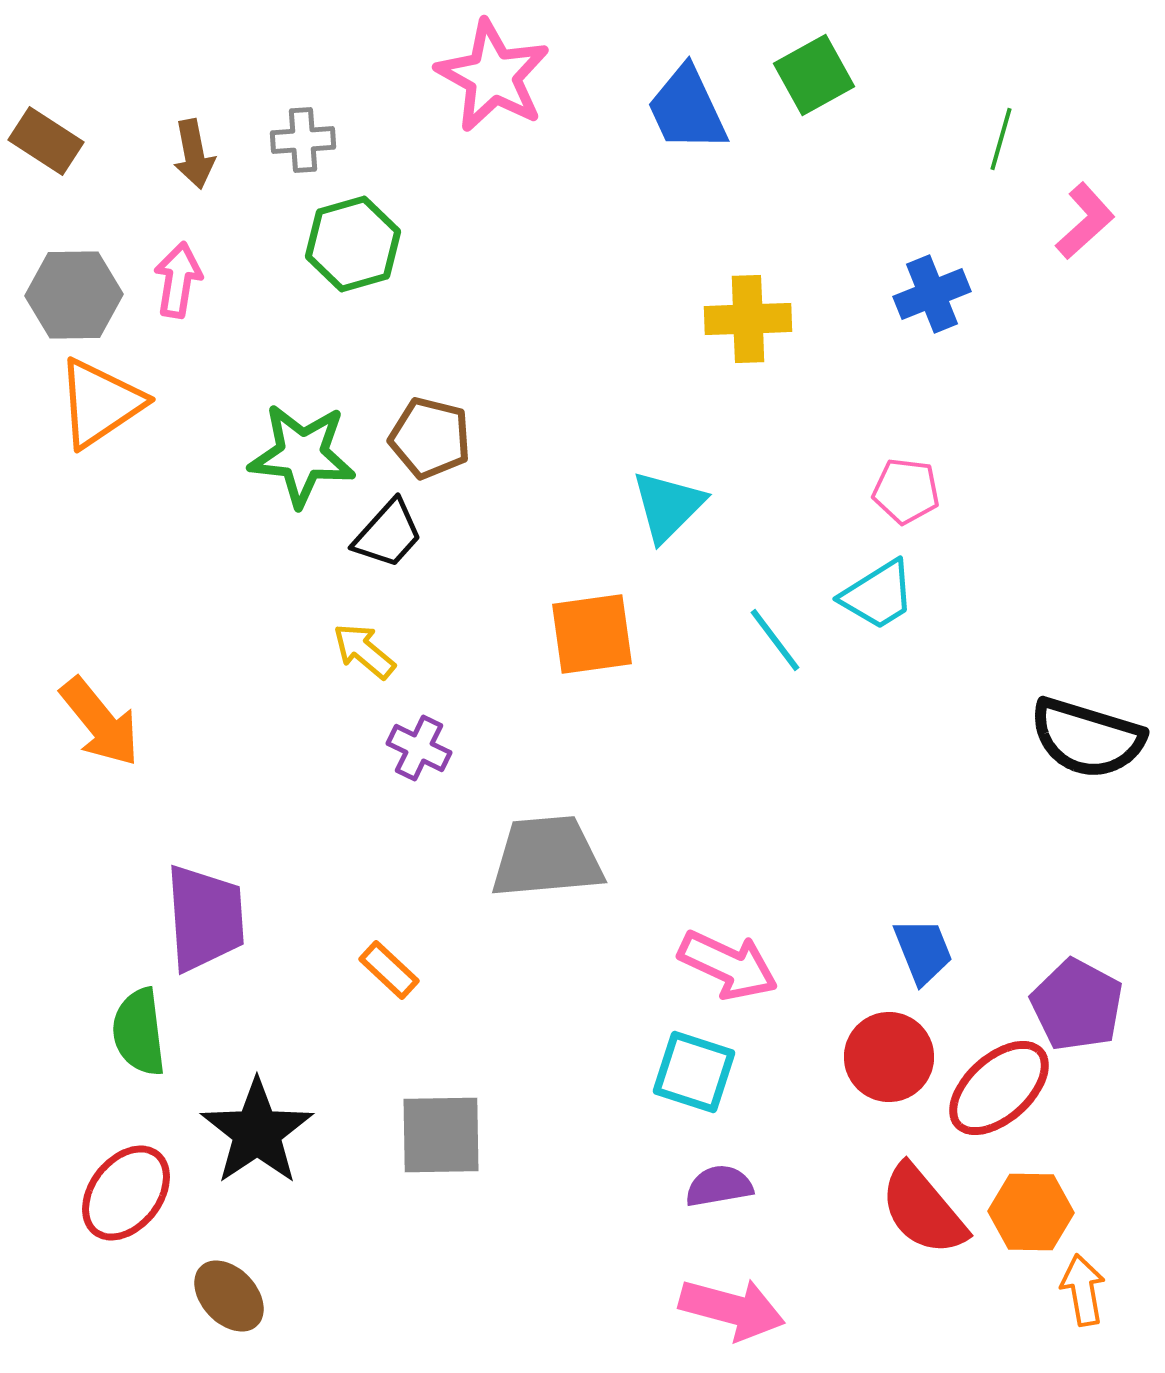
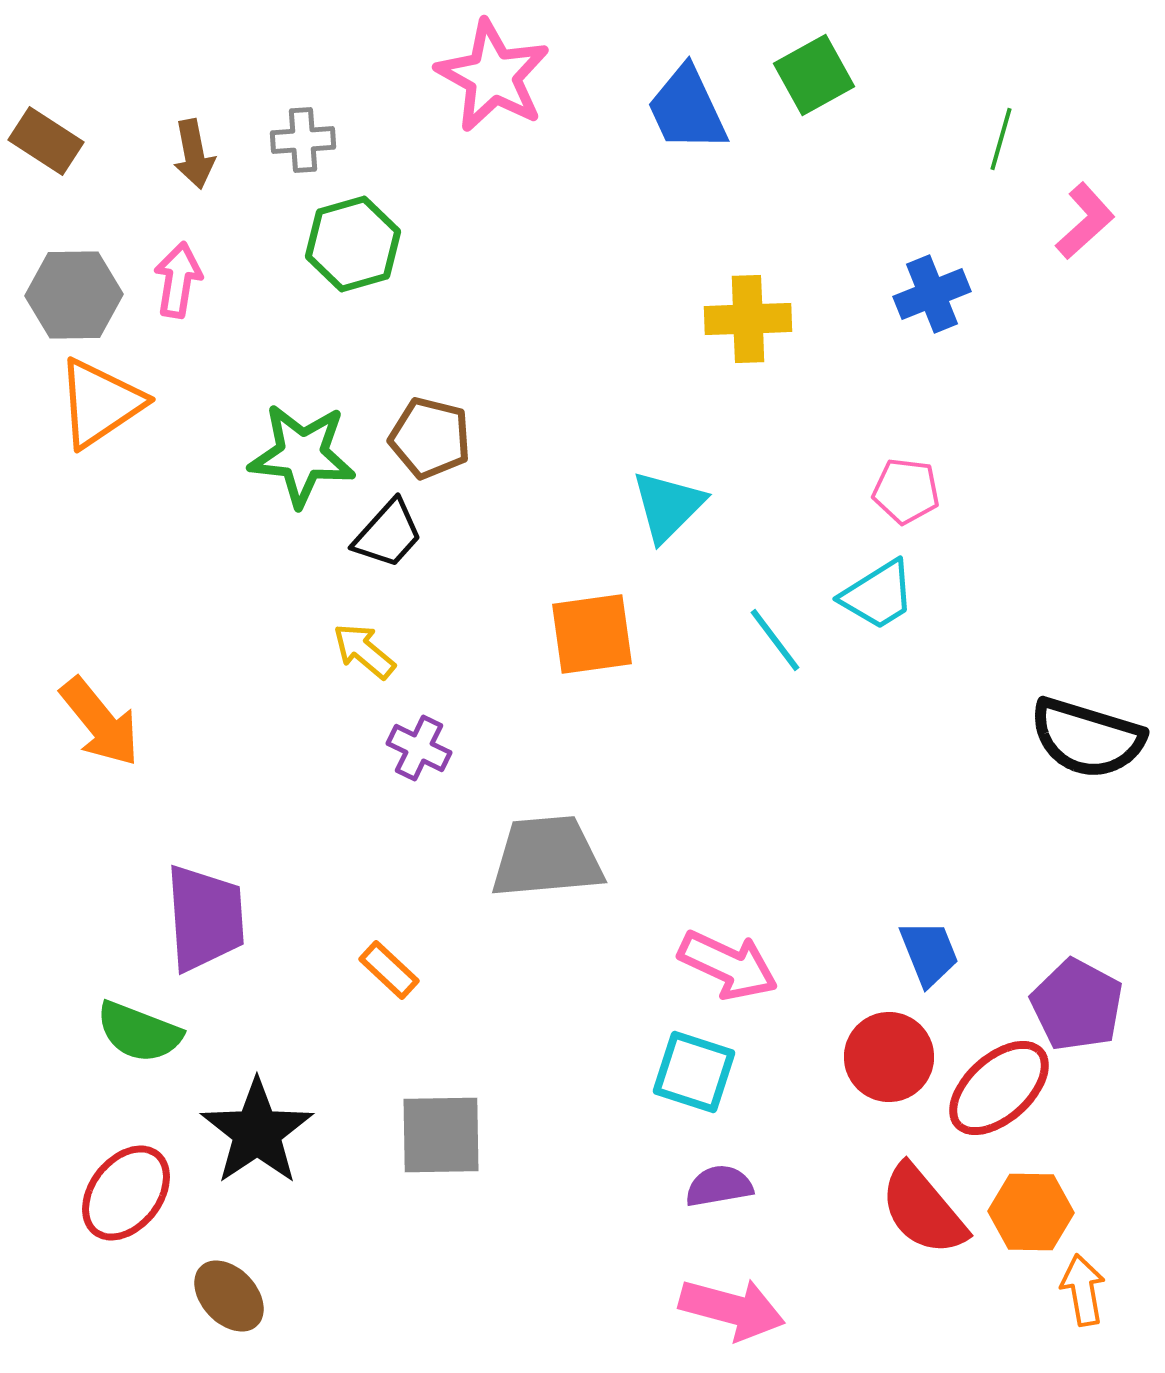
blue trapezoid at (923, 951): moved 6 px right, 2 px down
green semicircle at (139, 1032): rotated 62 degrees counterclockwise
